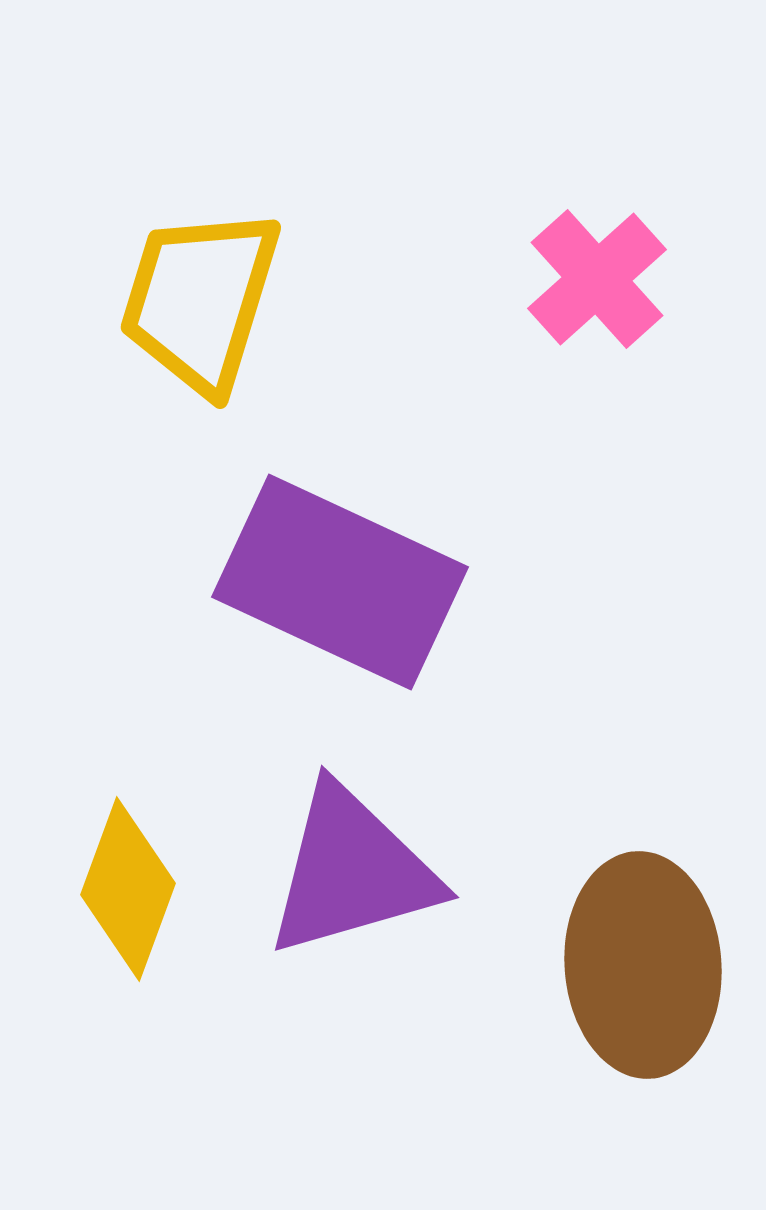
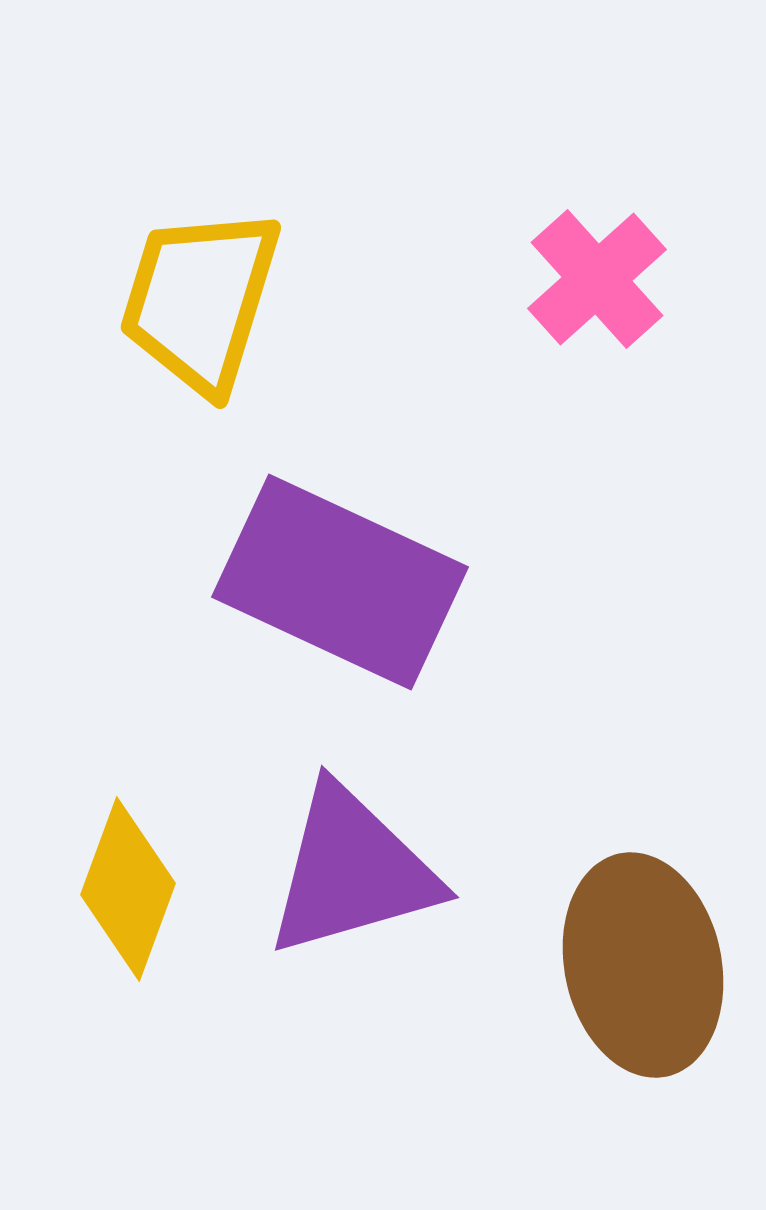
brown ellipse: rotated 8 degrees counterclockwise
